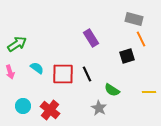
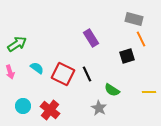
red square: rotated 25 degrees clockwise
